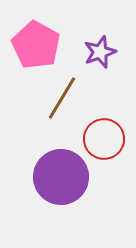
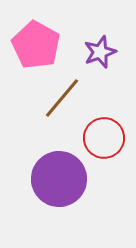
brown line: rotated 9 degrees clockwise
red circle: moved 1 px up
purple circle: moved 2 px left, 2 px down
